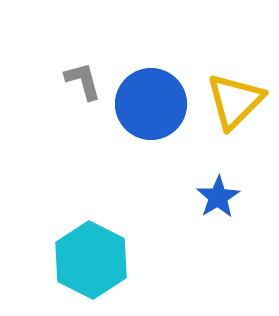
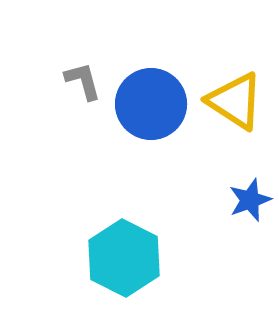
yellow triangle: rotated 42 degrees counterclockwise
blue star: moved 32 px right, 3 px down; rotated 12 degrees clockwise
cyan hexagon: moved 33 px right, 2 px up
